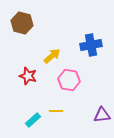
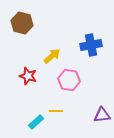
cyan rectangle: moved 3 px right, 2 px down
